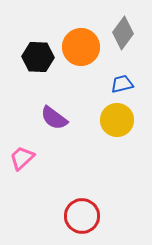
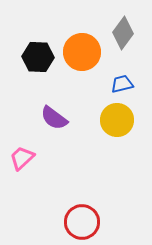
orange circle: moved 1 px right, 5 px down
red circle: moved 6 px down
